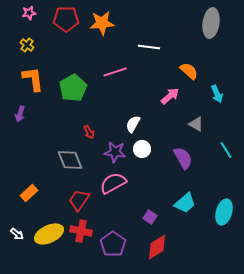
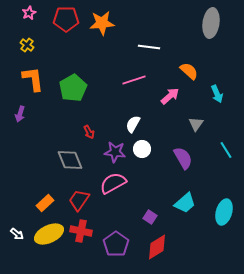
pink star: rotated 16 degrees counterclockwise
pink line: moved 19 px right, 8 px down
gray triangle: rotated 35 degrees clockwise
orange rectangle: moved 16 px right, 10 px down
purple pentagon: moved 3 px right
